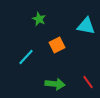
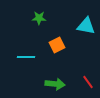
green star: moved 1 px up; rotated 24 degrees counterclockwise
cyan line: rotated 48 degrees clockwise
